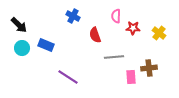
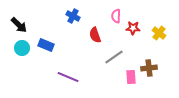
gray line: rotated 30 degrees counterclockwise
purple line: rotated 10 degrees counterclockwise
